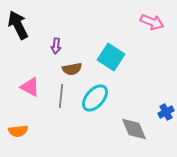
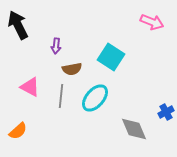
orange semicircle: rotated 36 degrees counterclockwise
